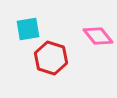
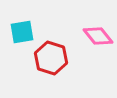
cyan square: moved 6 px left, 3 px down
